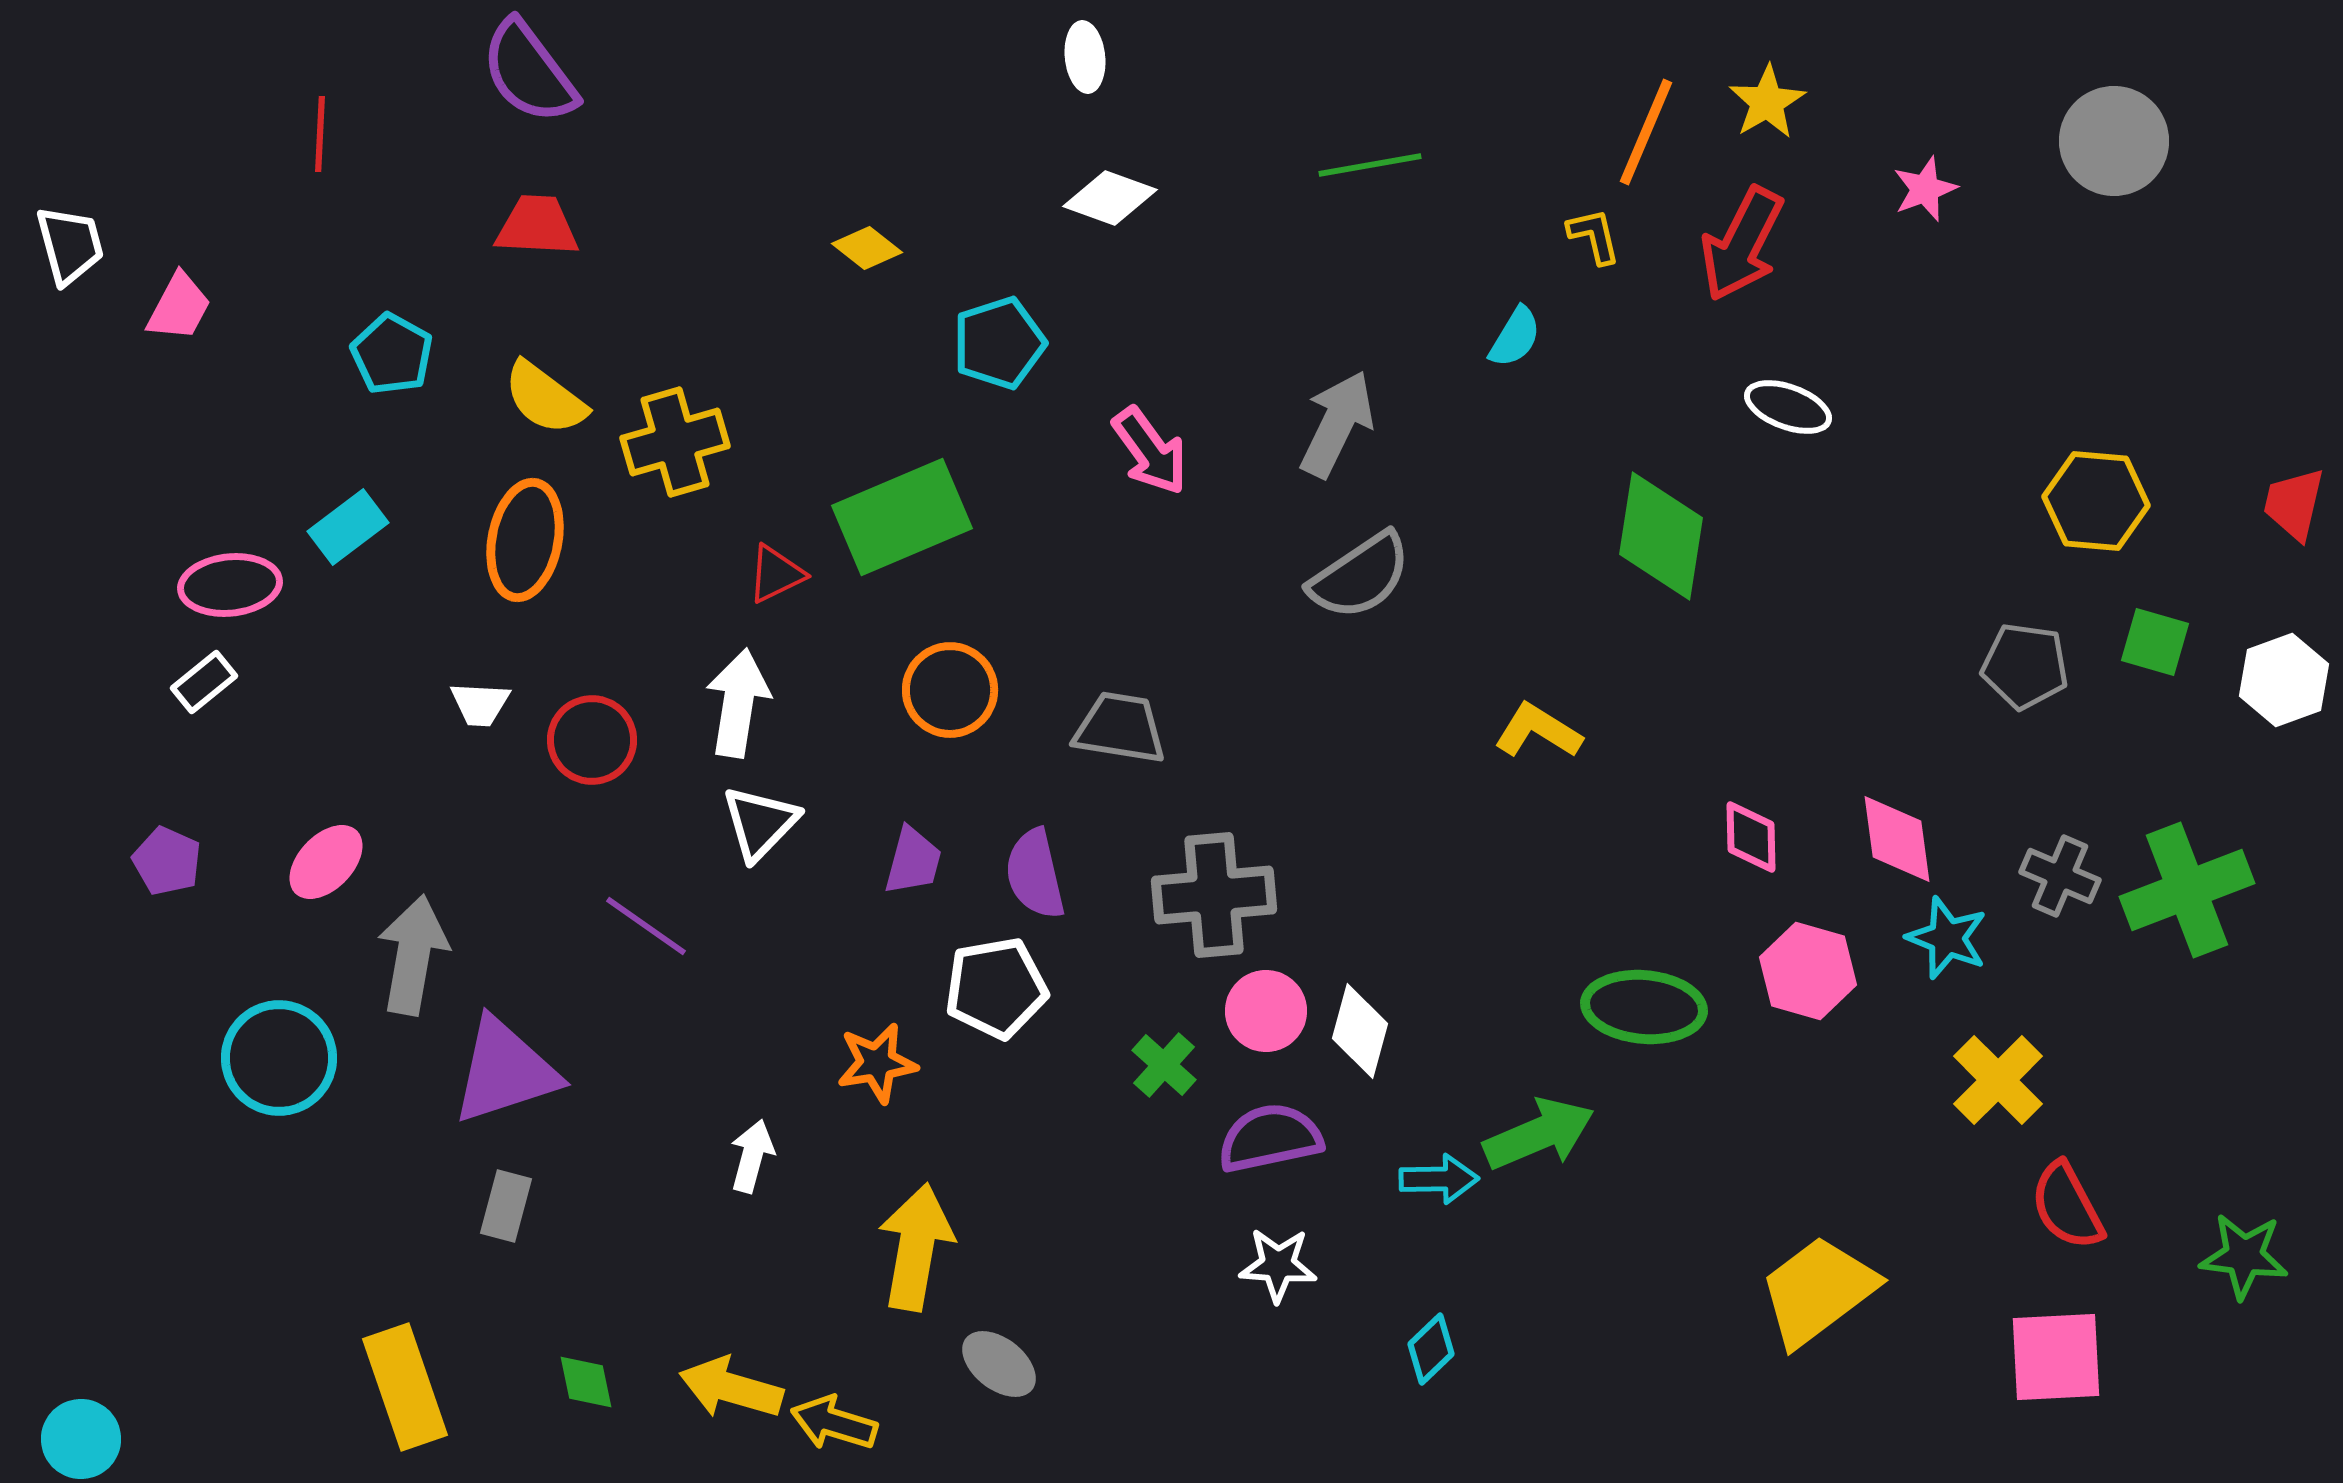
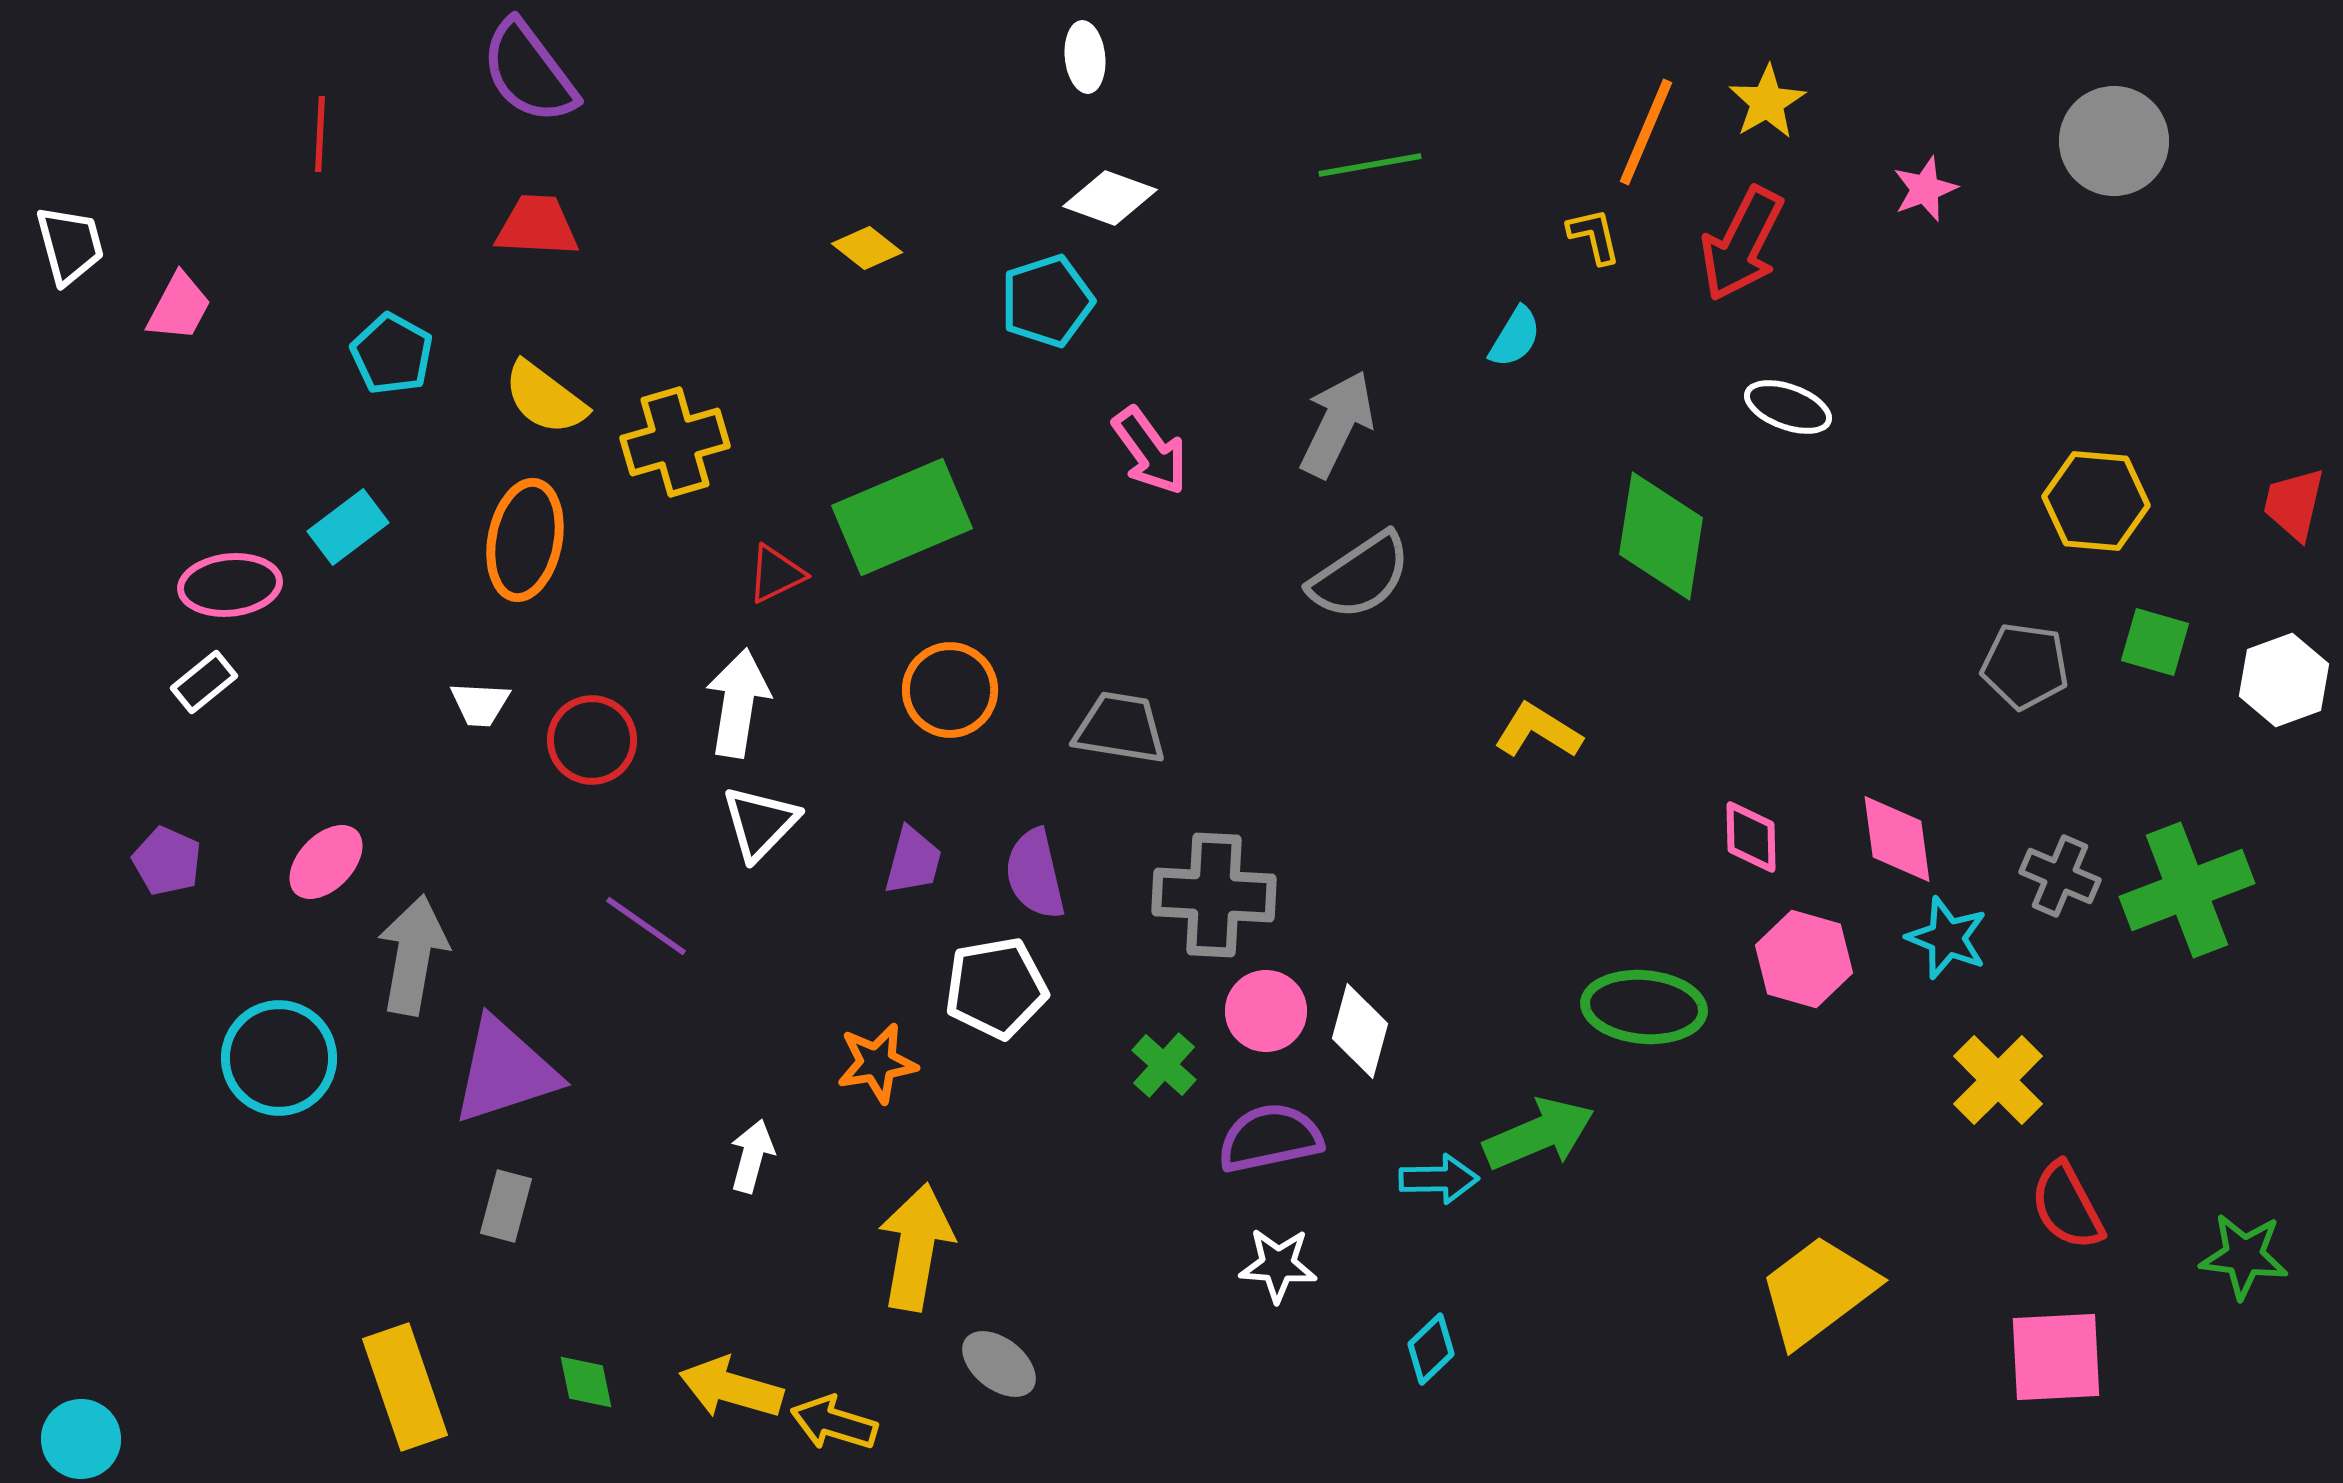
cyan pentagon at (999, 343): moved 48 px right, 42 px up
gray cross at (1214, 895): rotated 8 degrees clockwise
pink hexagon at (1808, 971): moved 4 px left, 12 px up
